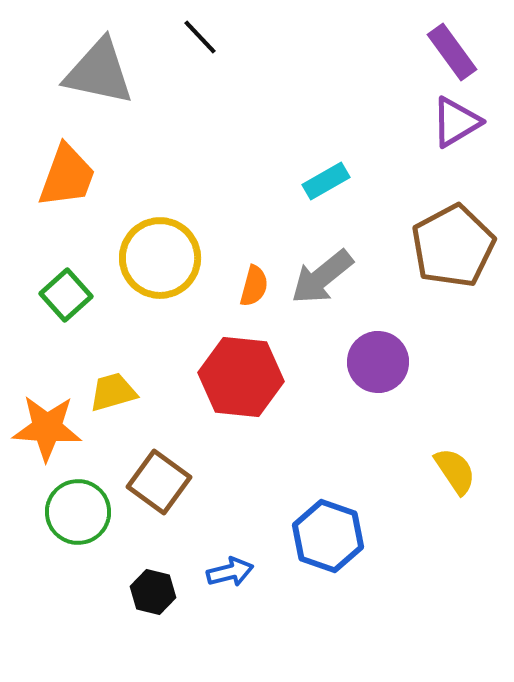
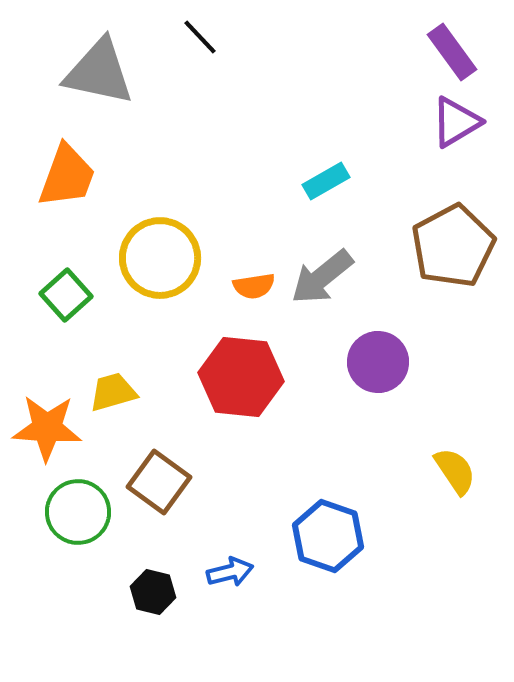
orange semicircle: rotated 66 degrees clockwise
